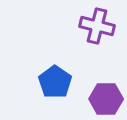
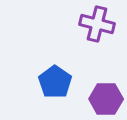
purple cross: moved 2 px up
